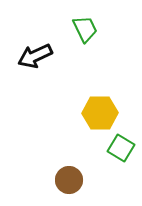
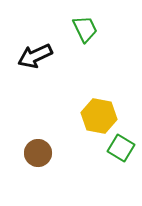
yellow hexagon: moved 1 px left, 3 px down; rotated 12 degrees clockwise
brown circle: moved 31 px left, 27 px up
